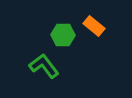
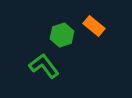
green hexagon: moved 1 px left; rotated 20 degrees counterclockwise
